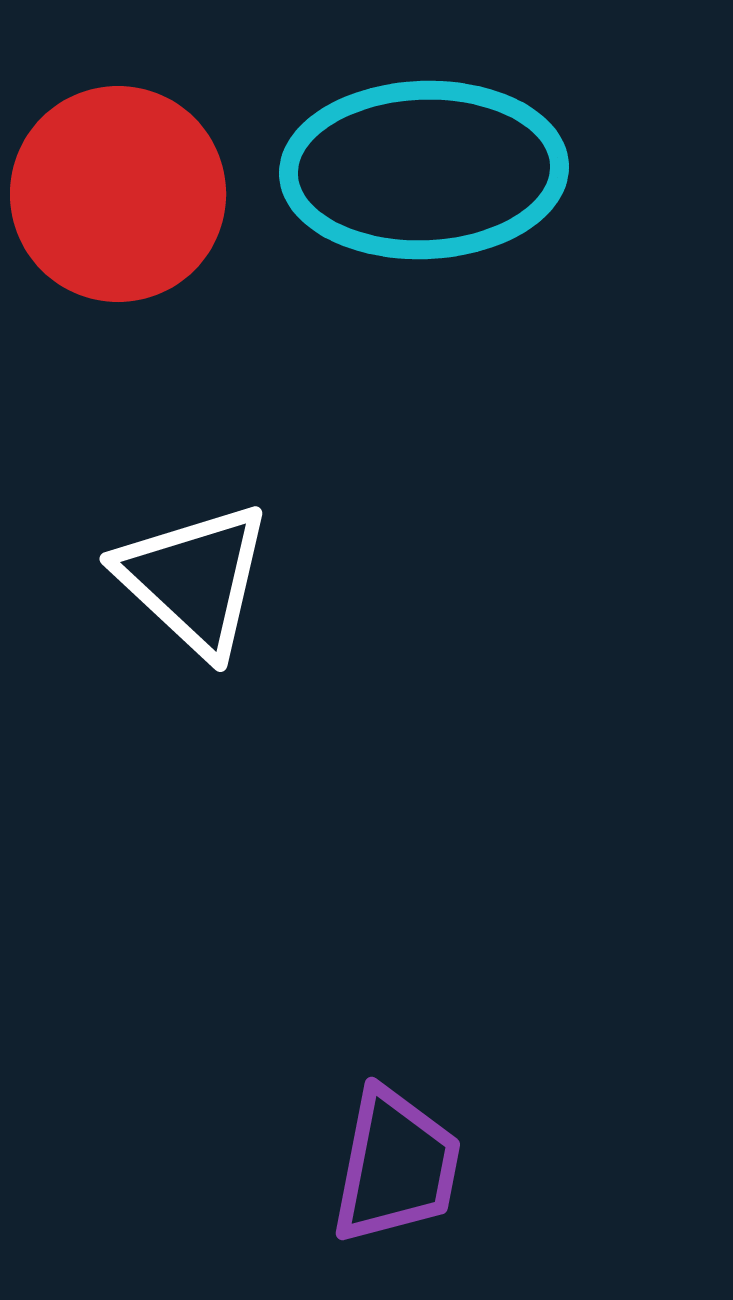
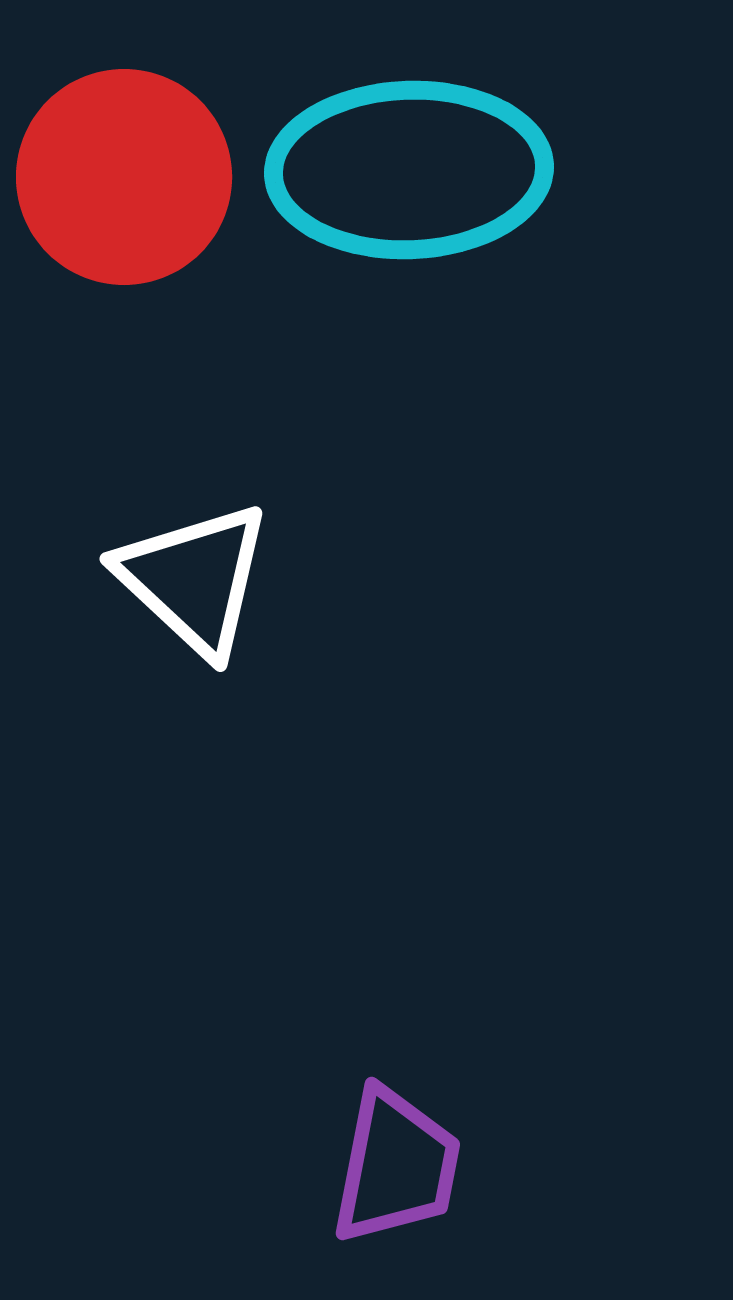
cyan ellipse: moved 15 px left
red circle: moved 6 px right, 17 px up
